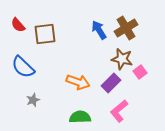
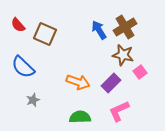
brown cross: moved 1 px left, 1 px up
brown square: rotated 30 degrees clockwise
brown star: moved 1 px right, 4 px up
pink L-shape: rotated 15 degrees clockwise
